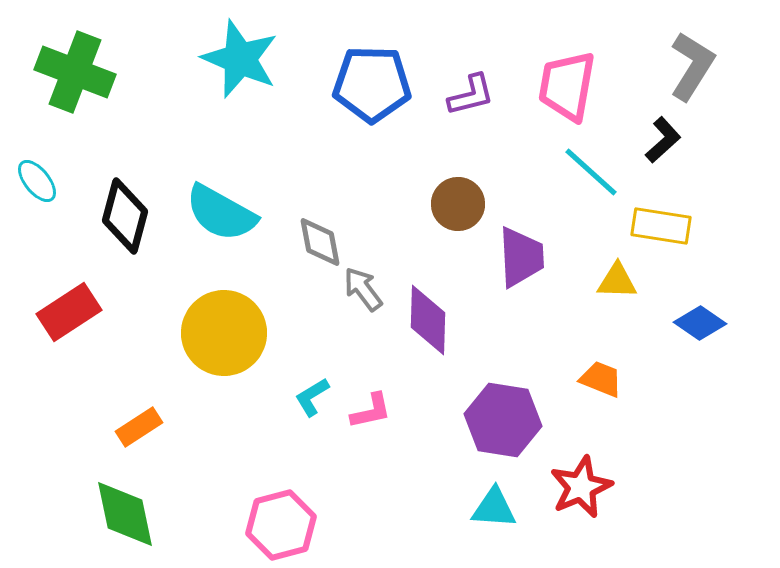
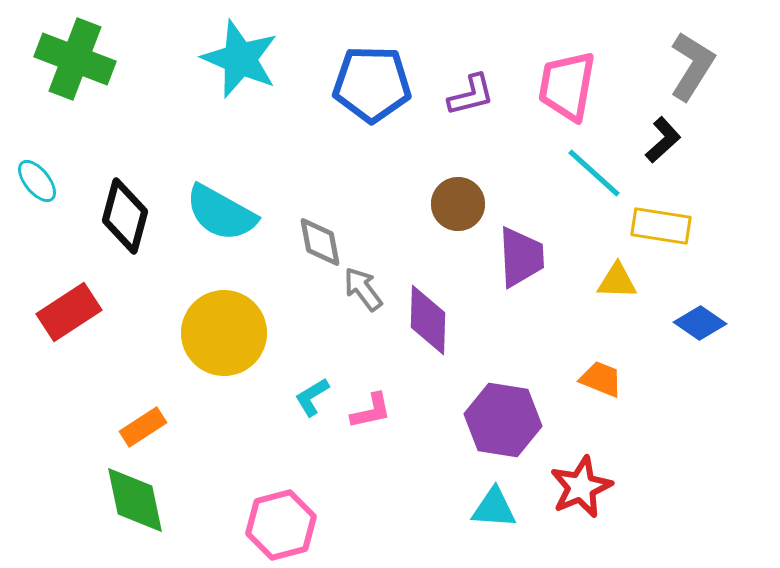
green cross: moved 13 px up
cyan line: moved 3 px right, 1 px down
orange rectangle: moved 4 px right
green diamond: moved 10 px right, 14 px up
